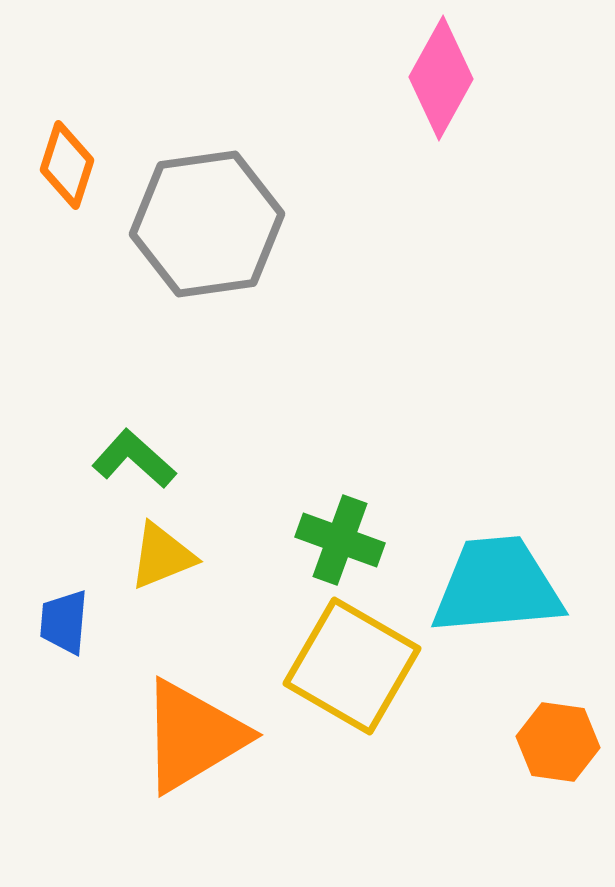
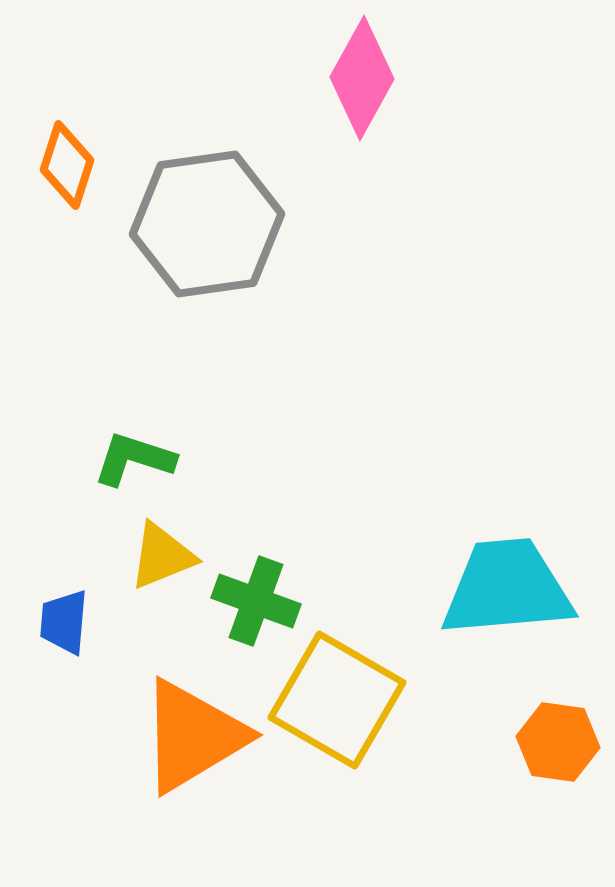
pink diamond: moved 79 px left
green L-shape: rotated 24 degrees counterclockwise
green cross: moved 84 px left, 61 px down
cyan trapezoid: moved 10 px right, 2 px down
yellow square: moved 15 px left, 34 px down
